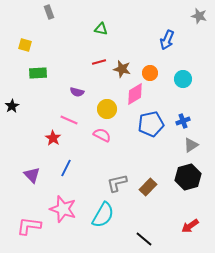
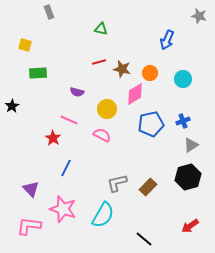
purple triangle: moved 1 px left, 14 px down
